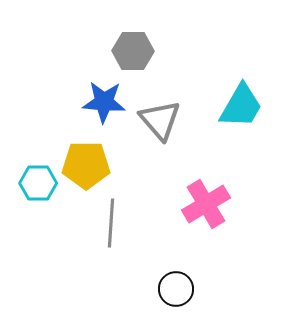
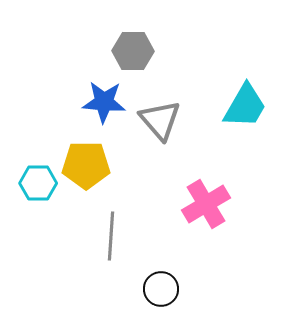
cyan trapezoid: moved 4 px right
gray line: moved 13 px down
black circle: moved 15 px left
